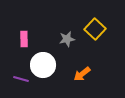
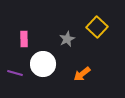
yellow square: moved 2 px right, 2 px up
gray star: rotated 14 degrees counterclockwise
white circle: moved 1 px up
purple line: moved 6 px left, 6 px up
